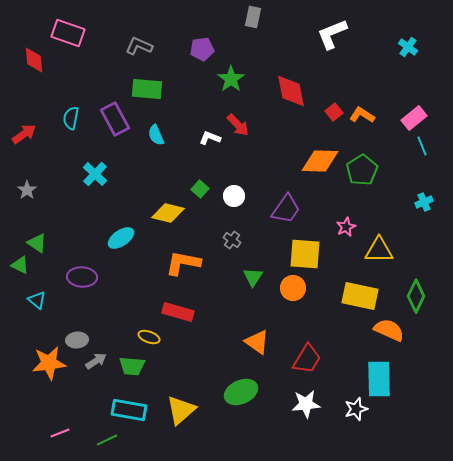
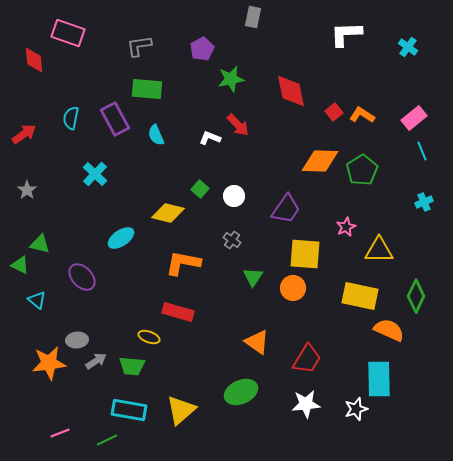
white L-shape at (332, 34): moved 14 px right; rotated 20 degrees clockwise
gray L-shape at (139, 46): rotated 32 degrees counterclockwise
purple pentagon at (202, 49): rotated 20 degrees counterclockwise
green star at (231, 79): rotated 24 degrees clockwise
cyan line at (422, 146): moved 5 px down
green triangle at (37, 243): moved 3 px right, 1 px down; rotated 20 degrees counterclockwise
purple ellipse at (82, 277): rotated 44 degrees clockwise
